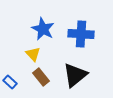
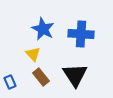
black triangle: rotated 24 degrees counterclockwise
blue rectangle: rotated 24 degrees clockwise
